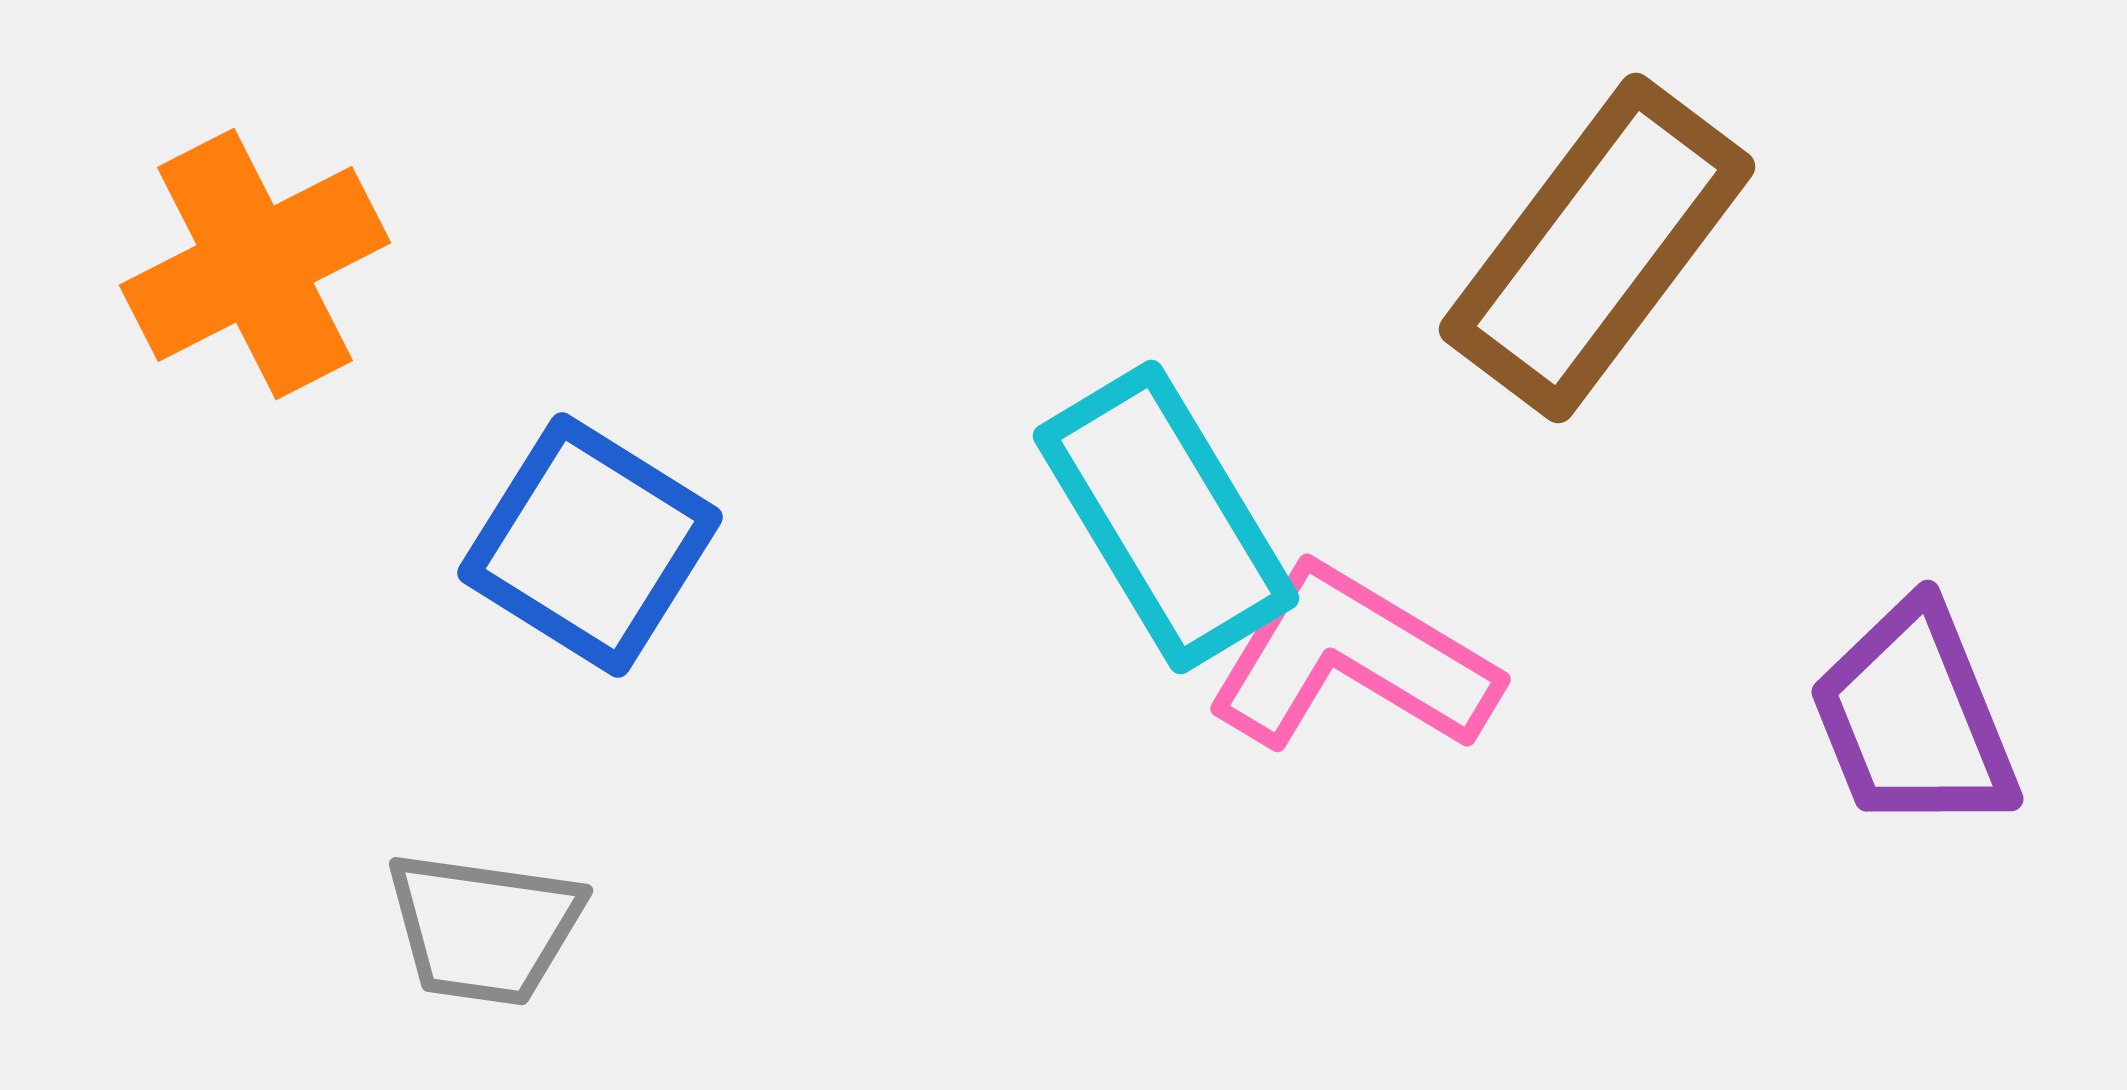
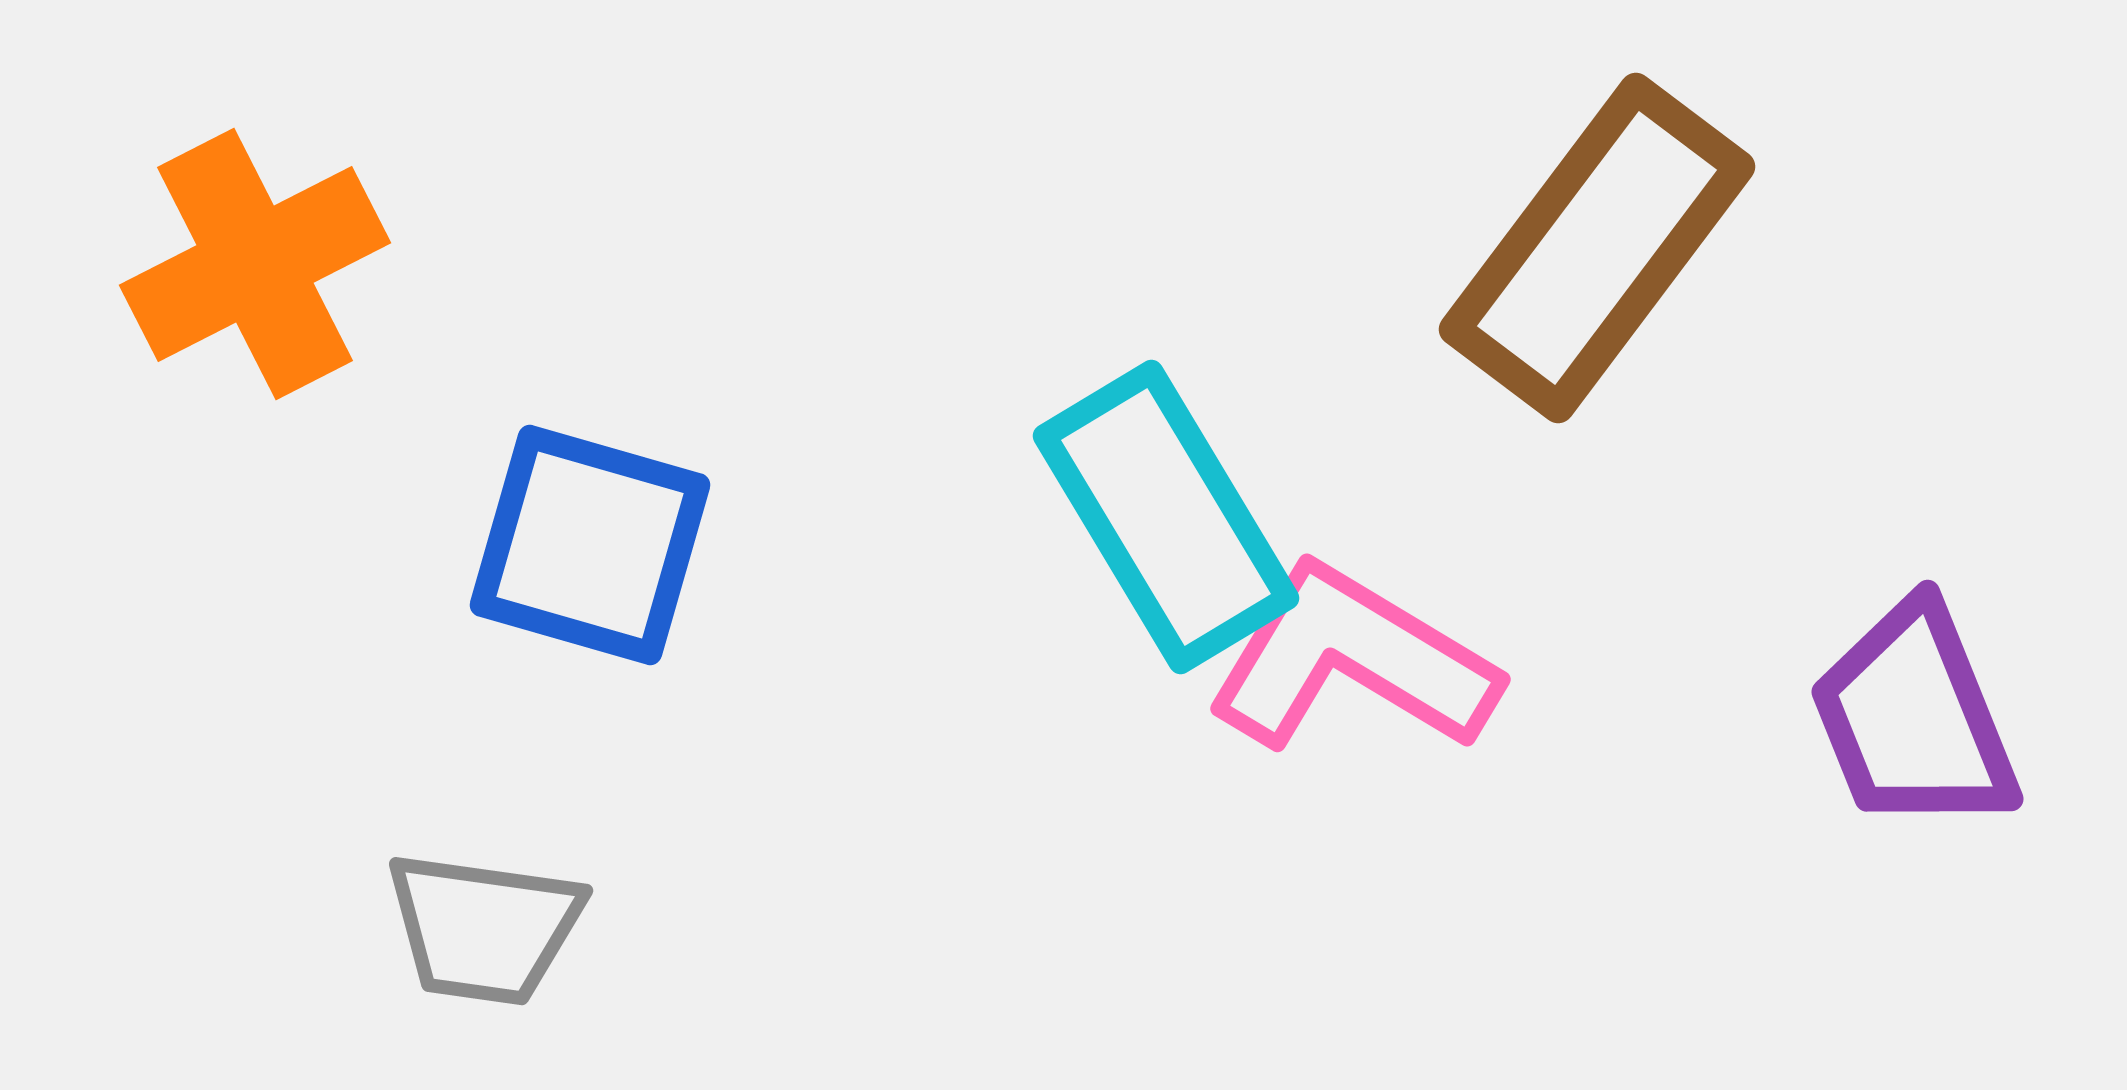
blue square: rotated 16 degrees counterclockwise
